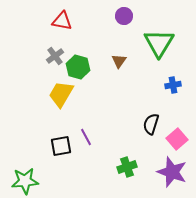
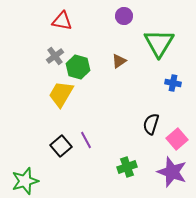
brown triangle: rotated 21 degrees clockwise
blue cross: moved 2 px up; rotated 21 degrees clockwise
purple line: moved 3 px down
black square: rotated 30 degrees counterclockwise
green star: rotated 12 degrees counterclockwise
